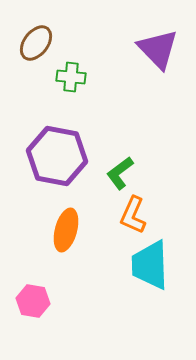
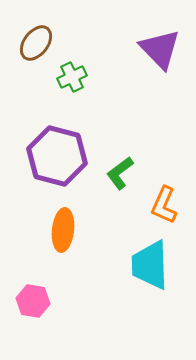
purple triangle: moved 2 px right
green cross: moved 1 px right; rotated 32 degrees counterclockwise
purple hexagon: rotated 4 degrees clockwise
orange L-shape: moved 31 px right, 10 px up
orange ellipse: moved 3 px left; rotated 9 degrees counterclockwise
